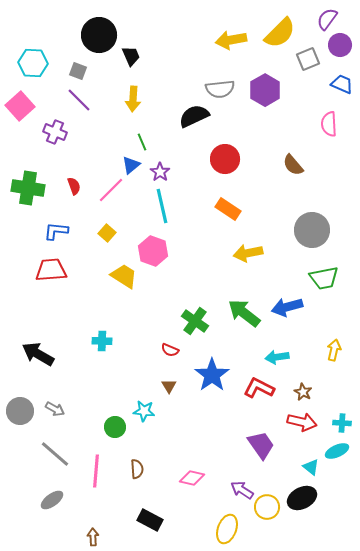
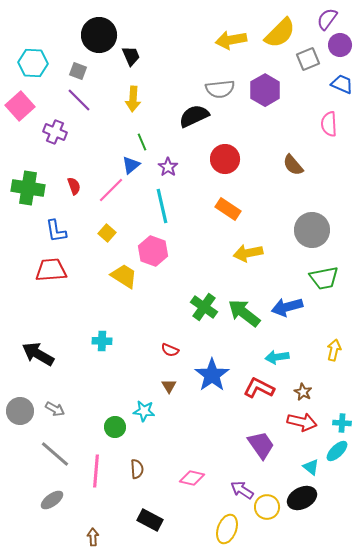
purple star at (160, 172): moved 8 px right, 5 px up
blue L-shape at (56, 231): rotated 105 degrees counterclockwise
green cross at (195, 321): moved 9 px right, 14 px up
cyan ellipse at (337, 451): rotated 20 degrees counterclockwise
